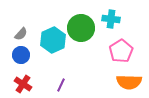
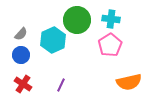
green circle: moved 4 px left, 8 px up
pink pentagon: moved 11 px left, 6 px up
orange semicircle: rotated 15 degrees counterclockwise
